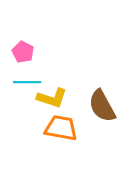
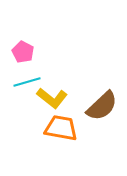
cyan line: rotated 16 degrees counterclockwise
yellow L-shape: rotated 20 degrees clockwise
brown semicircle: rotated 104 degrees counterclockwise
